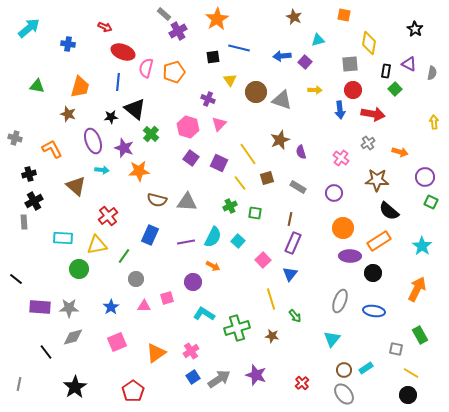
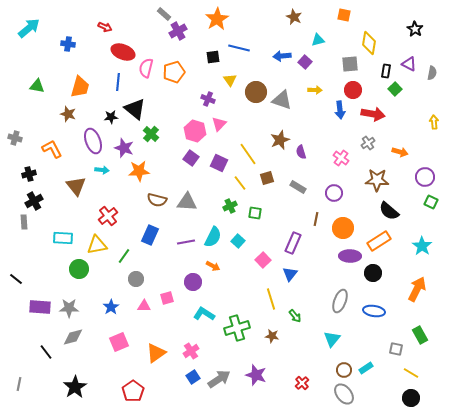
pink hexagon at (188, 127): moved 7 px right, 4 px down
brown triangle at (76, 186): rotated 10 degrees clockwise
brown line at (290, 219): moved 26 px right
pink square at (117, 342): moved 2 px right
black circle at (408, 395): moved 3 px right, 3 px down
